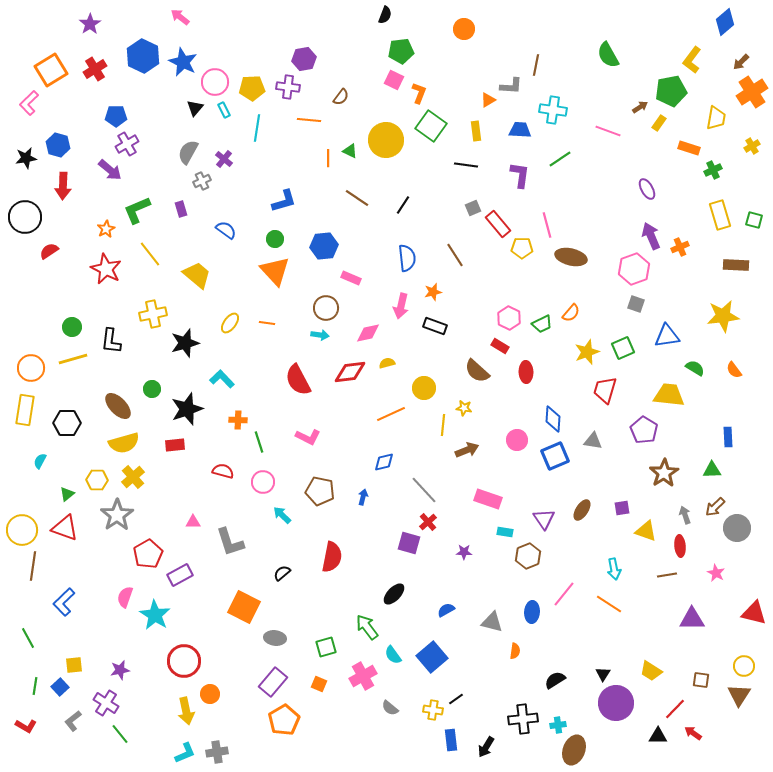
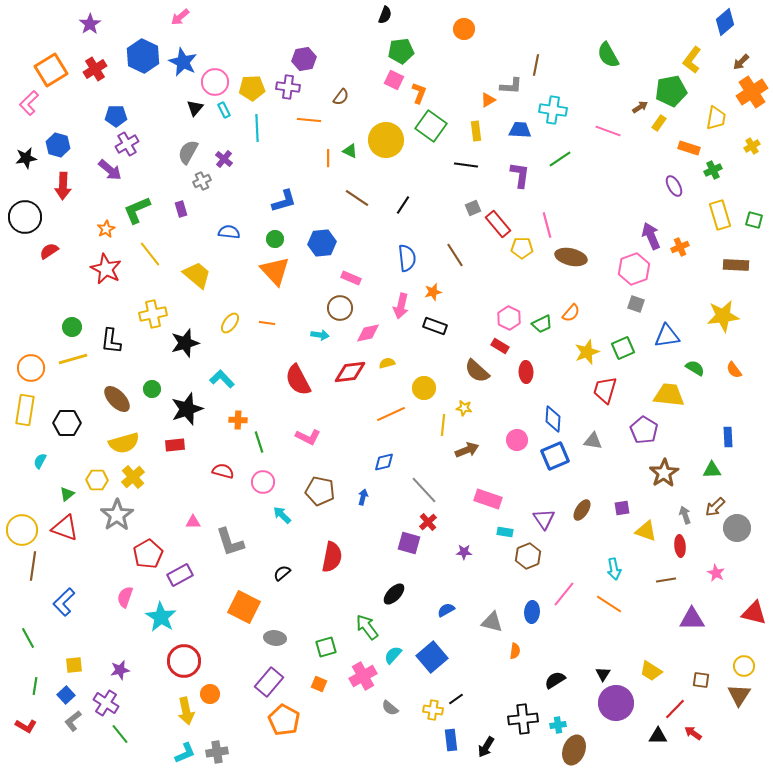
pink arrow at (180, 17): rotated 78 degrees counterclockwise
cyan line at (257, 128): rotated 12 degrees counterclockwise
purple ellipse at (647, 189): moved 27 px right, 3 px up
blue semicircle at (226, 230): moved 3 px right, 2 px down; rotated 30 degrees counterclockwise
blue hexagon at (324, 246): moved 2 px left, 3 px up
brown circle at (326, 308): moved 14 px right
brown ellipse at (118, 406): moved 1 px left, 7 px up
brown line at (667, 575): moved 1 px left, 5 px down
cyan star at (155, 615): moved 6 px right, 2 px down
cyan semicircle at (393, 655): rotated 78 degrees clockwise
purple rectangle at (273, 682): moved 4 px left
blue square at (60, 687): moved 6 px right, 8 px down
orange pentagon at (284, 720): rotated 12 degrees counterclockwise
